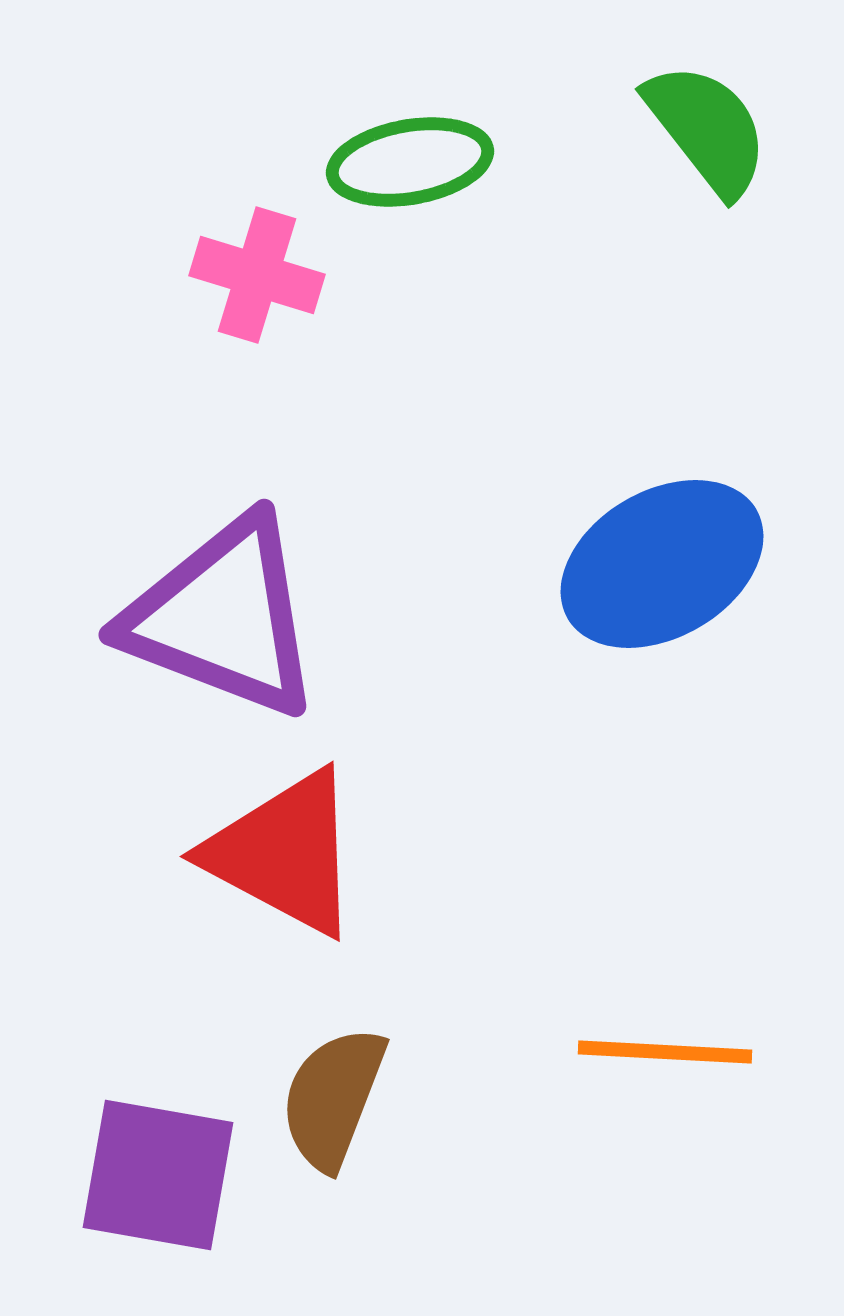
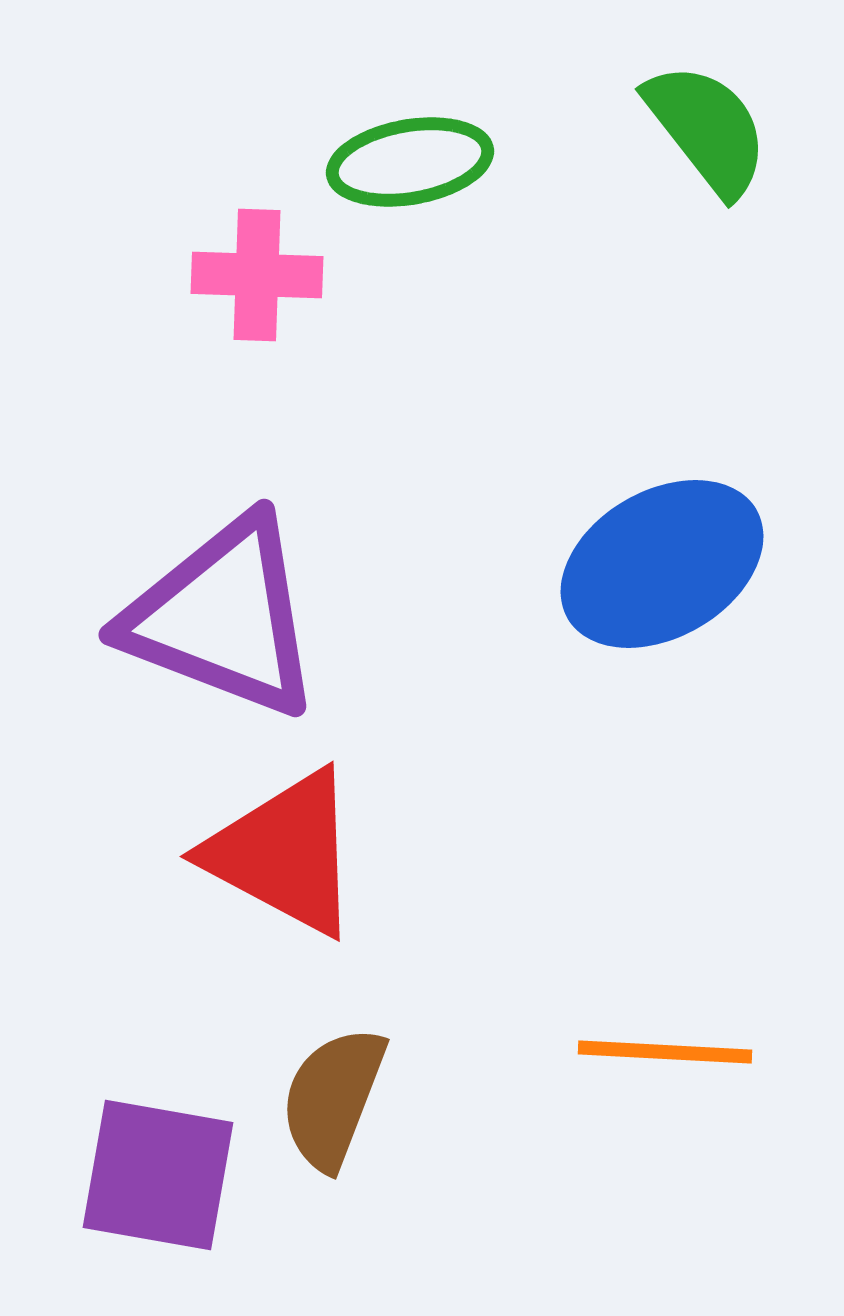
pink cross: rotated 15 degrees counterclockwise
